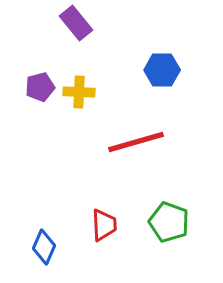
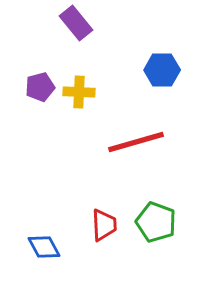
green pentagon: moved 13 px left
blue diamond: rotated 52 degrees counterclockwise
